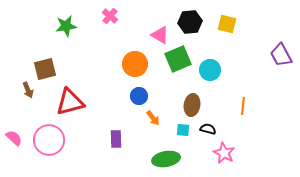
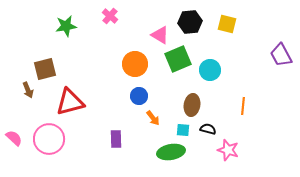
pink circle: moved 1 px up
pink star: moved 4 px right, 3 px up; rotated 10 degrees counterclockwise
green ellipse: moved 5 px right, 7 px up
